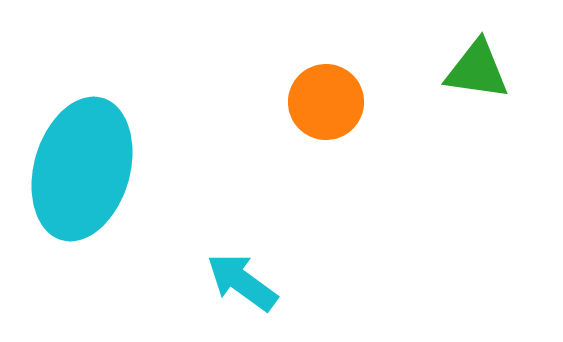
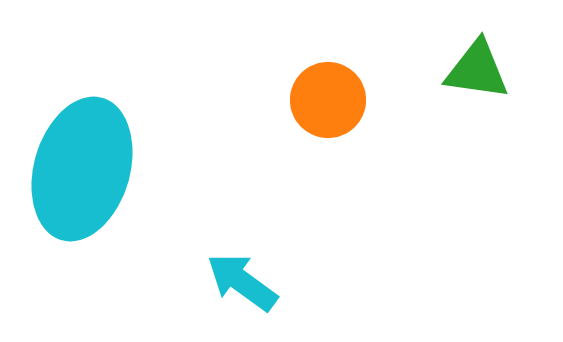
orange circle: moved 2 px right, 2 px up
